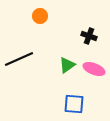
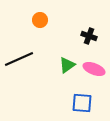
orange circle: moved 4 px down
blue square: moved 8 px right, 1 px up
